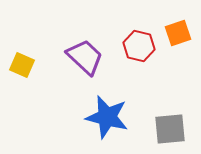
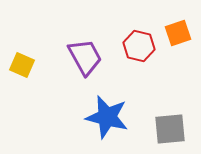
purple trapezoid: rotated 18 degrees clockwise
